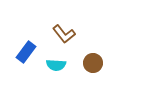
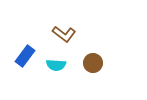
brown L-shape: rotated 15 degrees counterclockwise
blue rectangle: moved 1 px left, 4 px down
